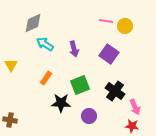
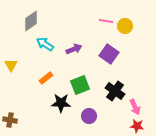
gray diamond: moved 2 px left, 2 px up; rotated 10 degrees counterclockwise
purple arrow: rotated 98 degrees counterclockwise
orange rectangle: rotated 16 degrees clockwise
red star: moved 5 px right
